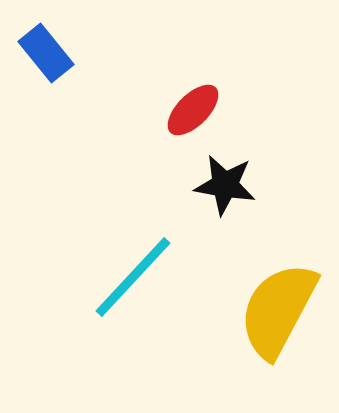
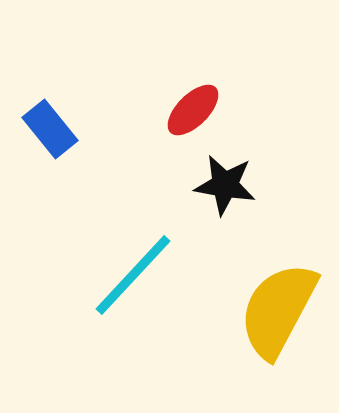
blue rectangle: moved 4 px right, 76 px down
cyan line: moved 2 px up
